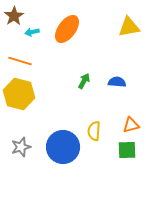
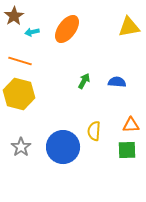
orange triangle: rotated 12 degrees clockwise
gray star: rotated 18 degrees counterclockwise
